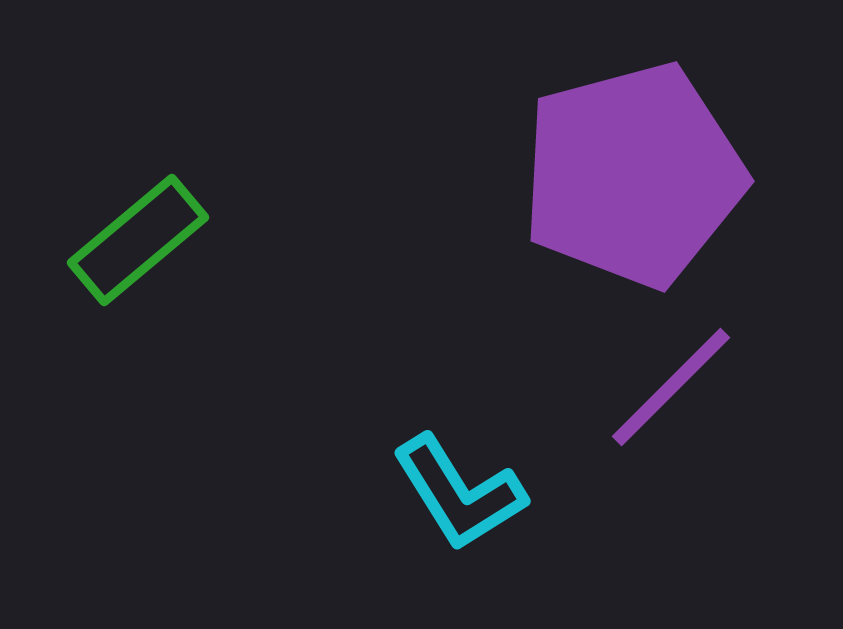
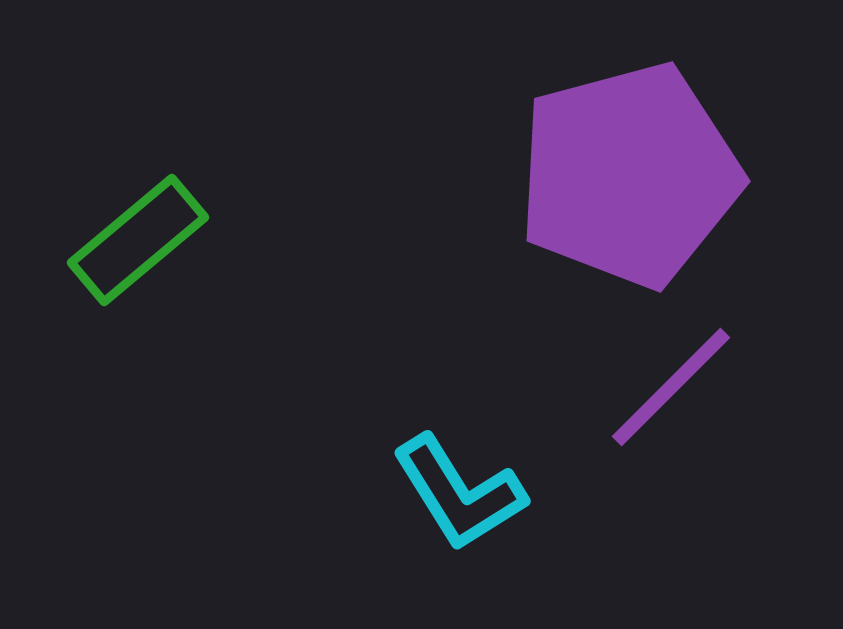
purple pentagon: moved 4 px left
